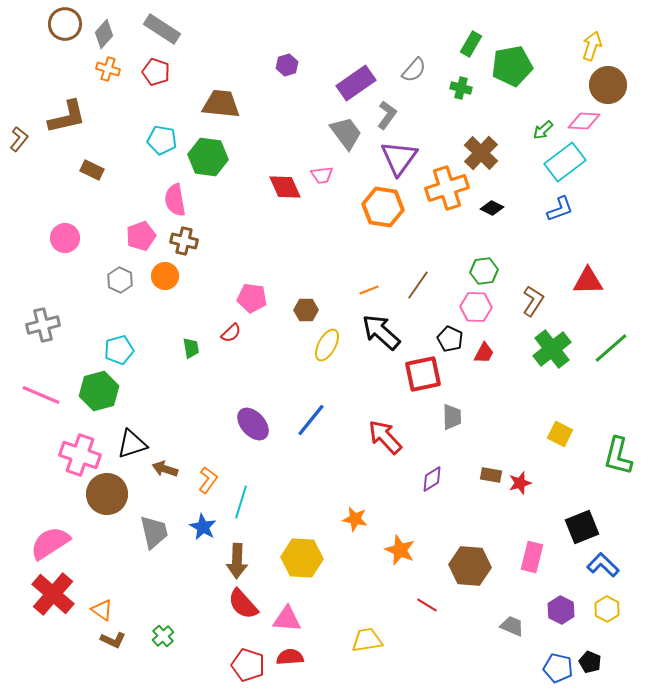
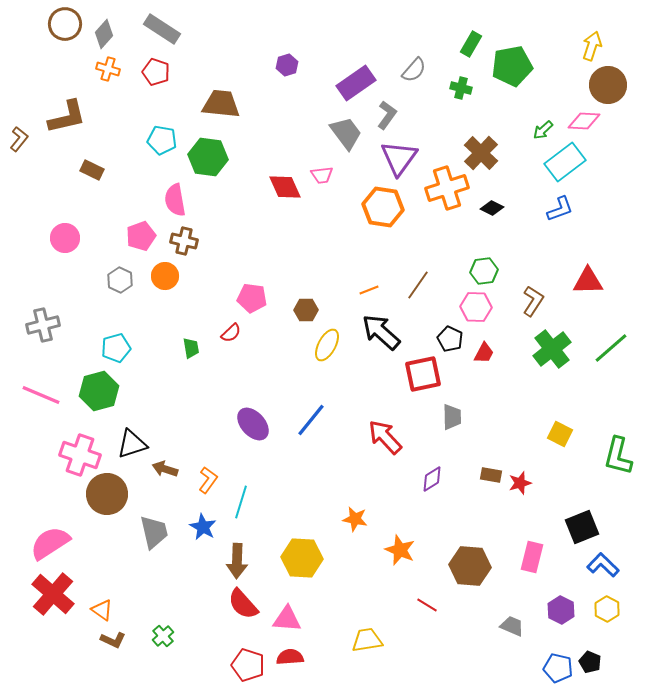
cyan pentagon at (119, 350): moved 3 px left, 2 px up
